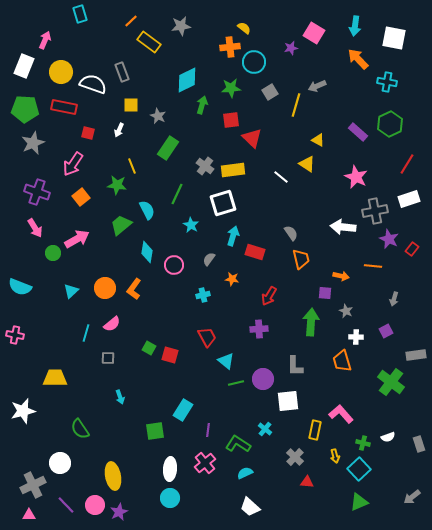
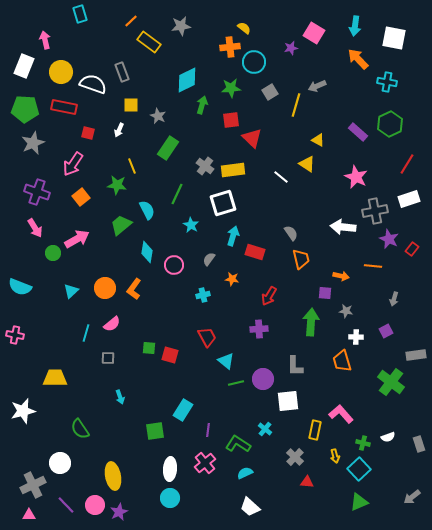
pink arrow at (45, 40): rotated 36 degrees counterclockwise
gray star at (346, 311): rotated 16 degrees counterclockwise
green square at (149, 348): rotated 24 degrees counterclockwise
